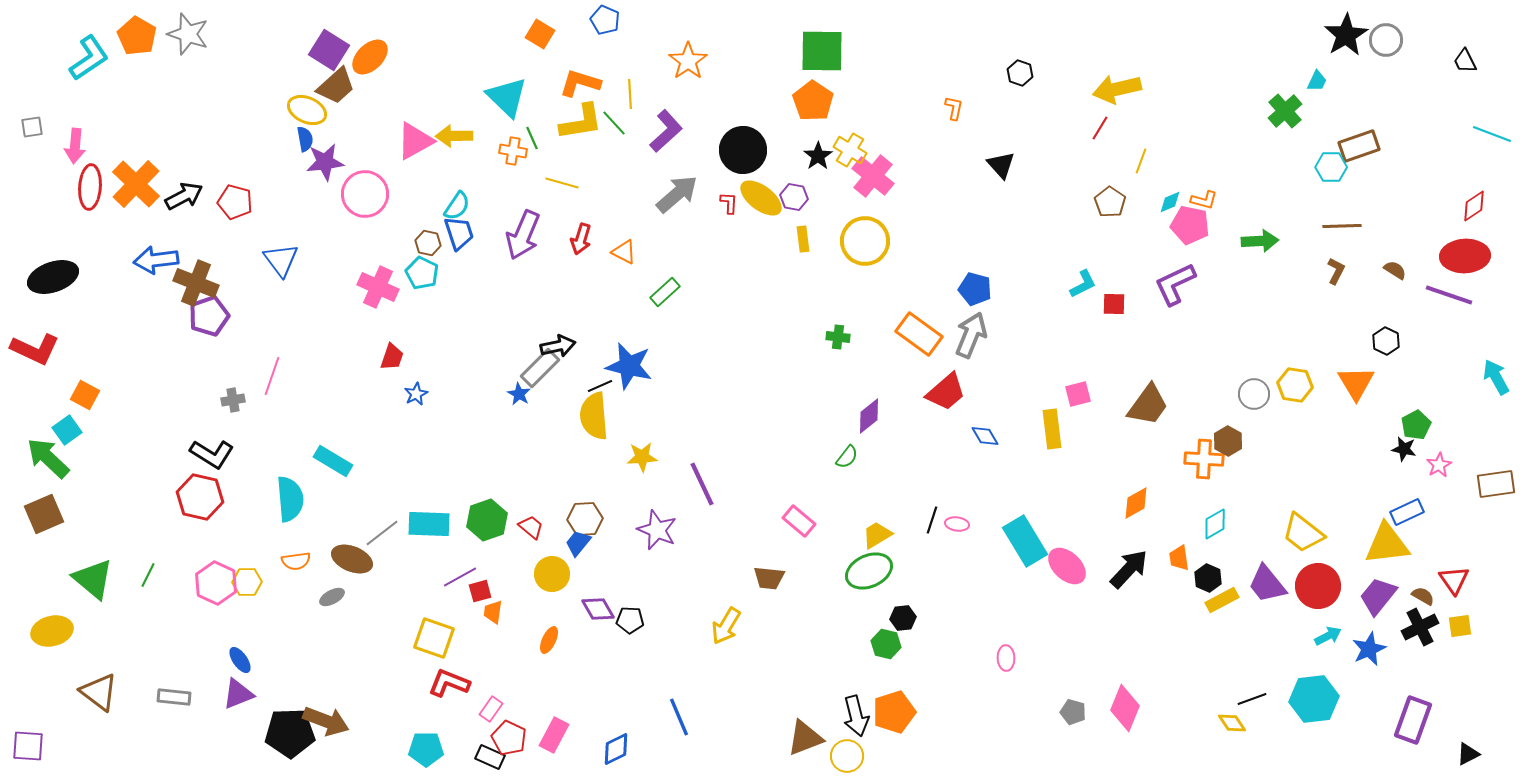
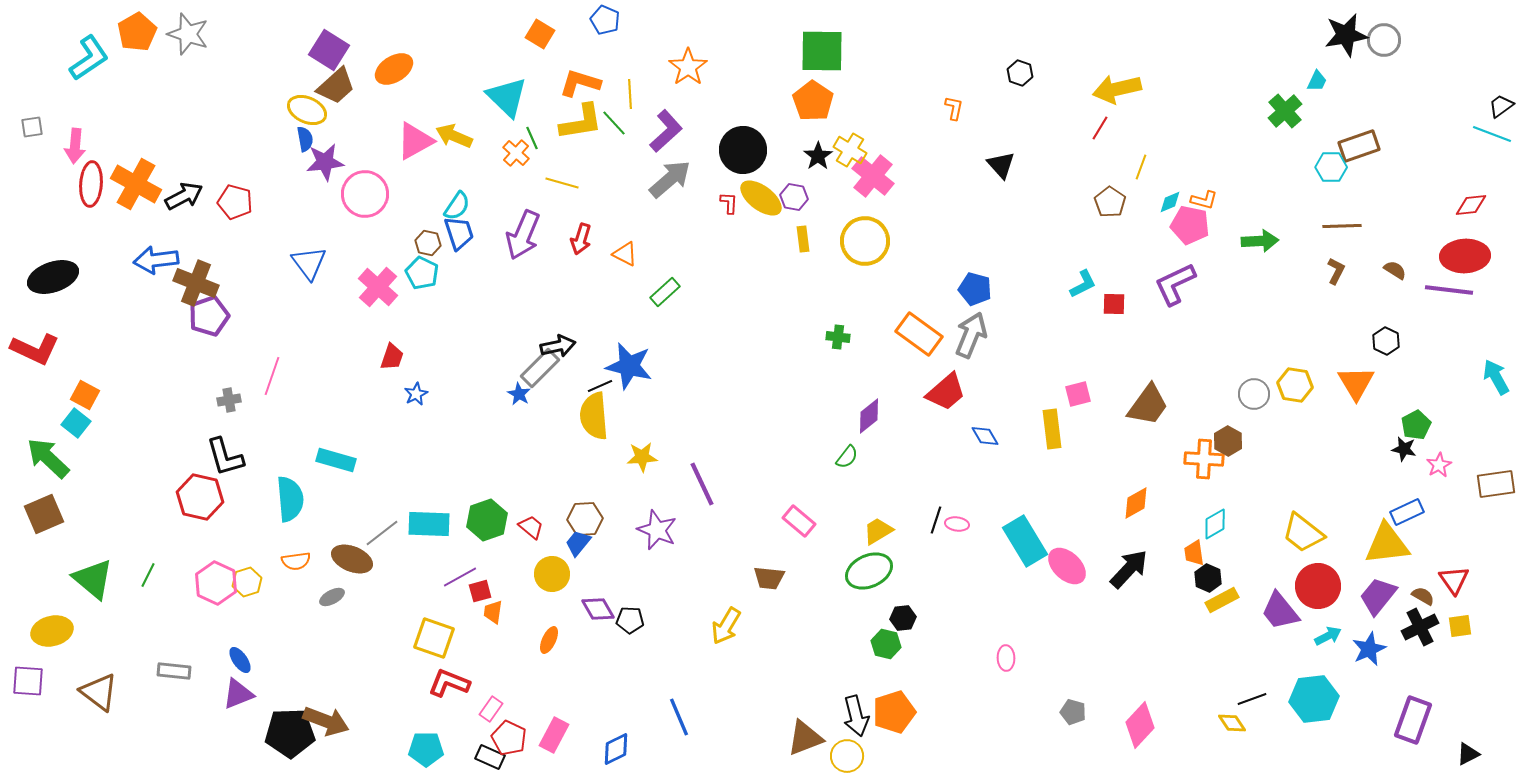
black star at (1346, 35): rotated 21 degrees clockwise
orange pentagon at (137, 36): moved 4 px up; rotated 12 degrees clockwise
gray circle at (1386, 40): moved 2 px left
orange ellipse at (370, 57): moved 24 px right, 12 px down; rotated 12 degrees clockwise
orange star at (688, 61): moved 6 px down
black trapezoid at (1465, 61): moved 36 px right, 45 px down; rotated 80 degrees clockwise
yellow arrow at (454, 136): rotated 24 degrees clockwise
orange cross at (513, 151): moved 3 px right, 2 px down; rotated 32 degrees clockwise
yellow line at (1141, 161): moved 6 px down
orange cross at (136, 184): rotated 15 degrees counterclockwise
red ellipse at (90, 187): moved 1 px right, 3 px up
gray arrow at (677, 194): moved 7 px left, 15 px up
red diamond at (1474, 206): moved 3 px left, 1 px up; rotated 28 degrees clockwise
orange triangle at (624, 252): moved 1 px right, 2 px down
blue triangle at (281, 260): moved 28 px right, 3 px down
pink cross at (378, 287): rotated 18 degrees clockwise
purple line at (1449, 295): moved 5 px up; rotated 12 degrees counterclockwise
gray cross at (233, 400): moved 4 px left
cyan square at (67, 430): moved 9 px right, 7 px up; rotated 16 degrees counterclockwise
black L-shape at (212, 454): moved 13 px right, 3 px down; rotated 42 degrees clockwise
cyan rectangle at (333, 461): moved 3 px right, 1 px up; rotated 15 degrees counterclockwise
black line at (932, 520): moved 4 px right
yellow trapezoid at (877, 535): moved 1 px right, 4 px up
orange trapezoid at (1179, 558): moved 15 px right, 5 px up
yellow hexagon at (247, 582): rotated 16 degrees counterclockwise
purple trapezoid at (1267, 584): moved 13 px right, 27 px down
gray rectangle at (174, 697): moved 26 px up
pink diamond at (1125, 708): moved 15 px right, 17 px down; rotated 21 degrees clockwise
purple square at (28, 746): moved 65 px up
